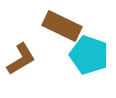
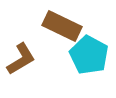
cyan pentagon: rotated 9 degrees clockwise
